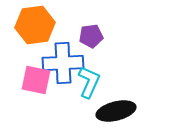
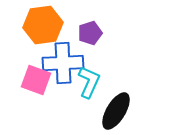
orange hexagon: moved 8 px right
purple pentagon: moved 1 px left, 3 px up; rotated 10 degrees counterclockwise
pink square: rotated 8 degrees clockwise
black ellipse: rotated 45 degrees counterclockwise
